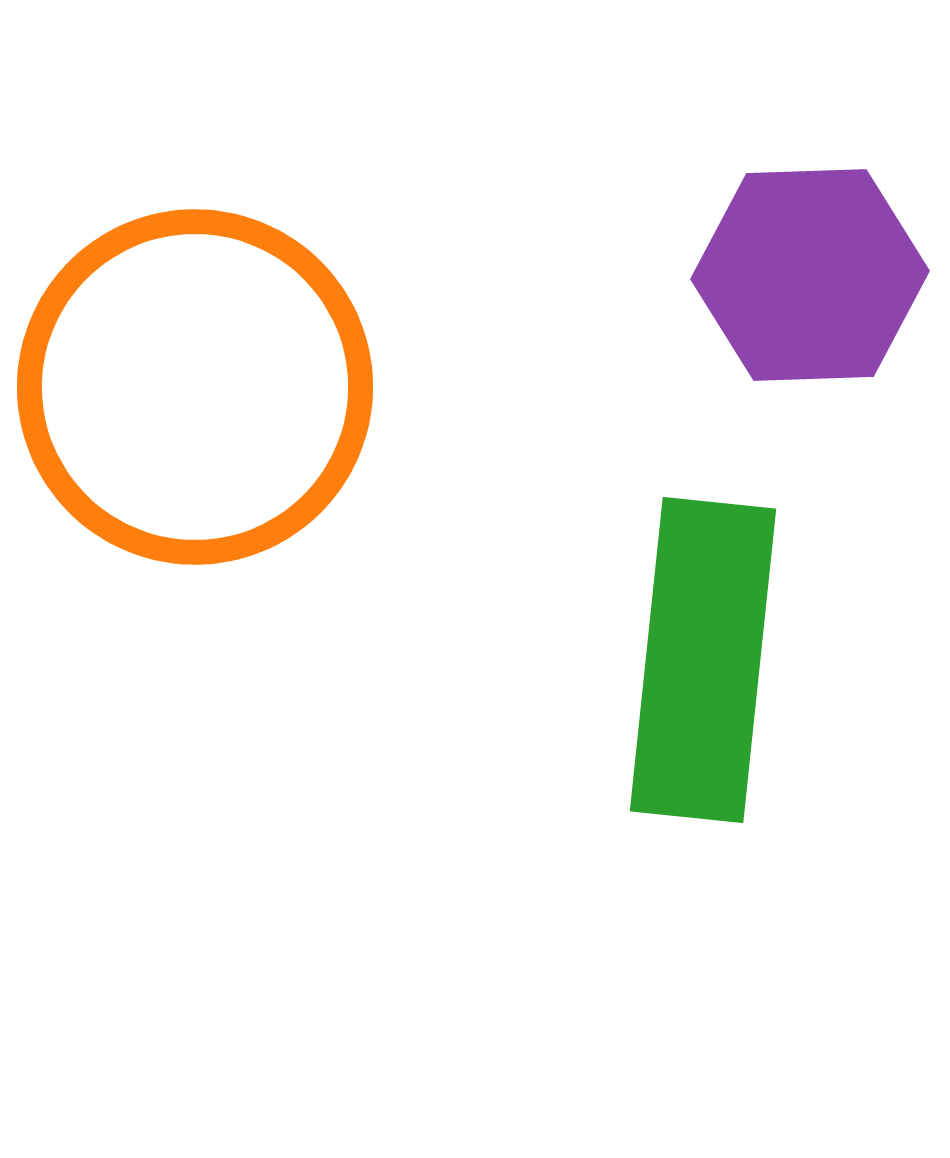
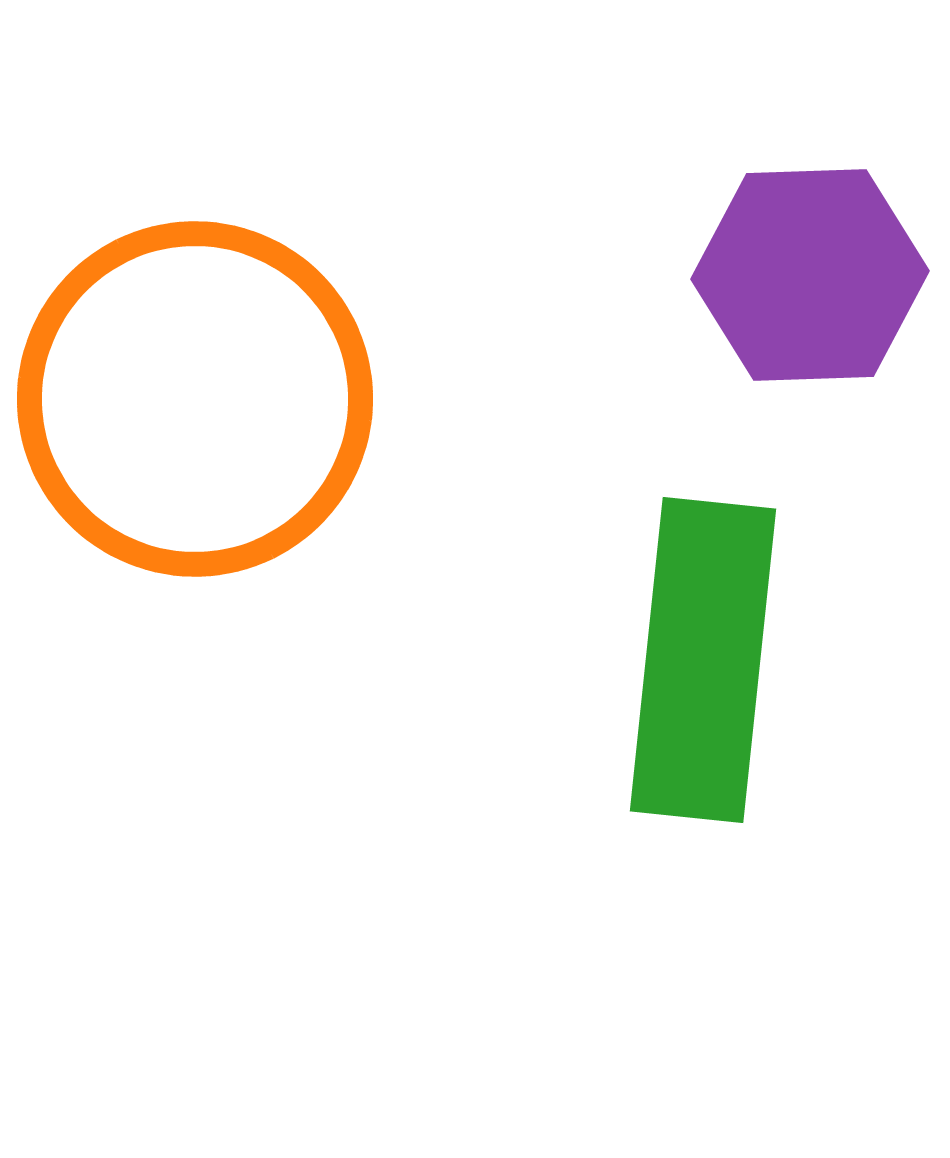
orange circle: moved 12 px down
